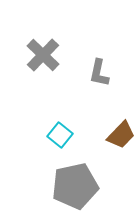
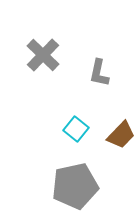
cyan square: moved 16 px right, 6 px up
